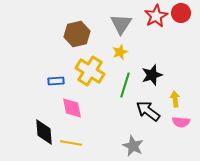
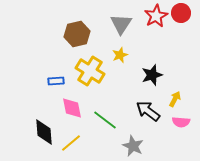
yellow star: moved 3 px down
green line: moved 20 px left, 35 px down; rotated 70 degrees counterclockwise
yellow arrow: rotated 35 degrees clockwise
yellow line: rotated 50 degrees counterclockwise
